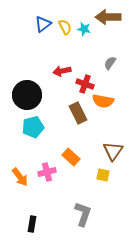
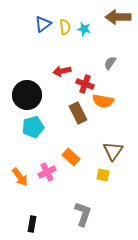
brown arrow: moved 10 px right
yellow semicircle: rotated 21 degrees clockwise
pink cross: rotated 12 degrees counterclockwise
